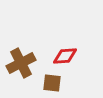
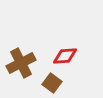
brown square: rotated 30 degrees clockwise
